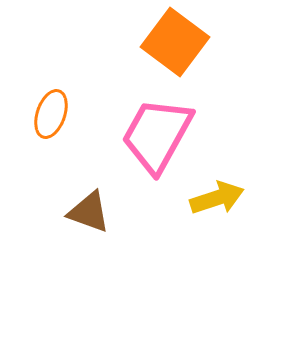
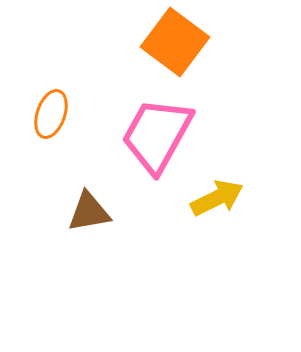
yellow arrow: rotated 8 degrees counterclockwise
brown triangle: rotated 30 degrees counterclockwise
